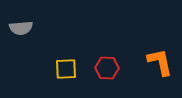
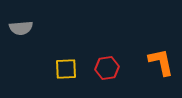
orange L-shape: moved 1 px right
red hexagon: rotated 10 degrees counterclockwise
